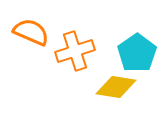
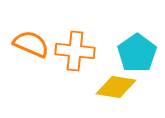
orange semicircle: moved 12 px down
orange cross: rotated 24 degrees clockwise
